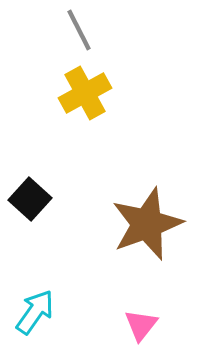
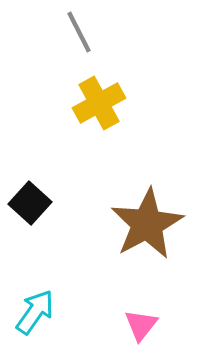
gray line: moved 2 px down
yellow cross: moved 14 px right, 10 px down
black square: moved 4 px down
brown star: rotated 8 degrees counterclockwise
